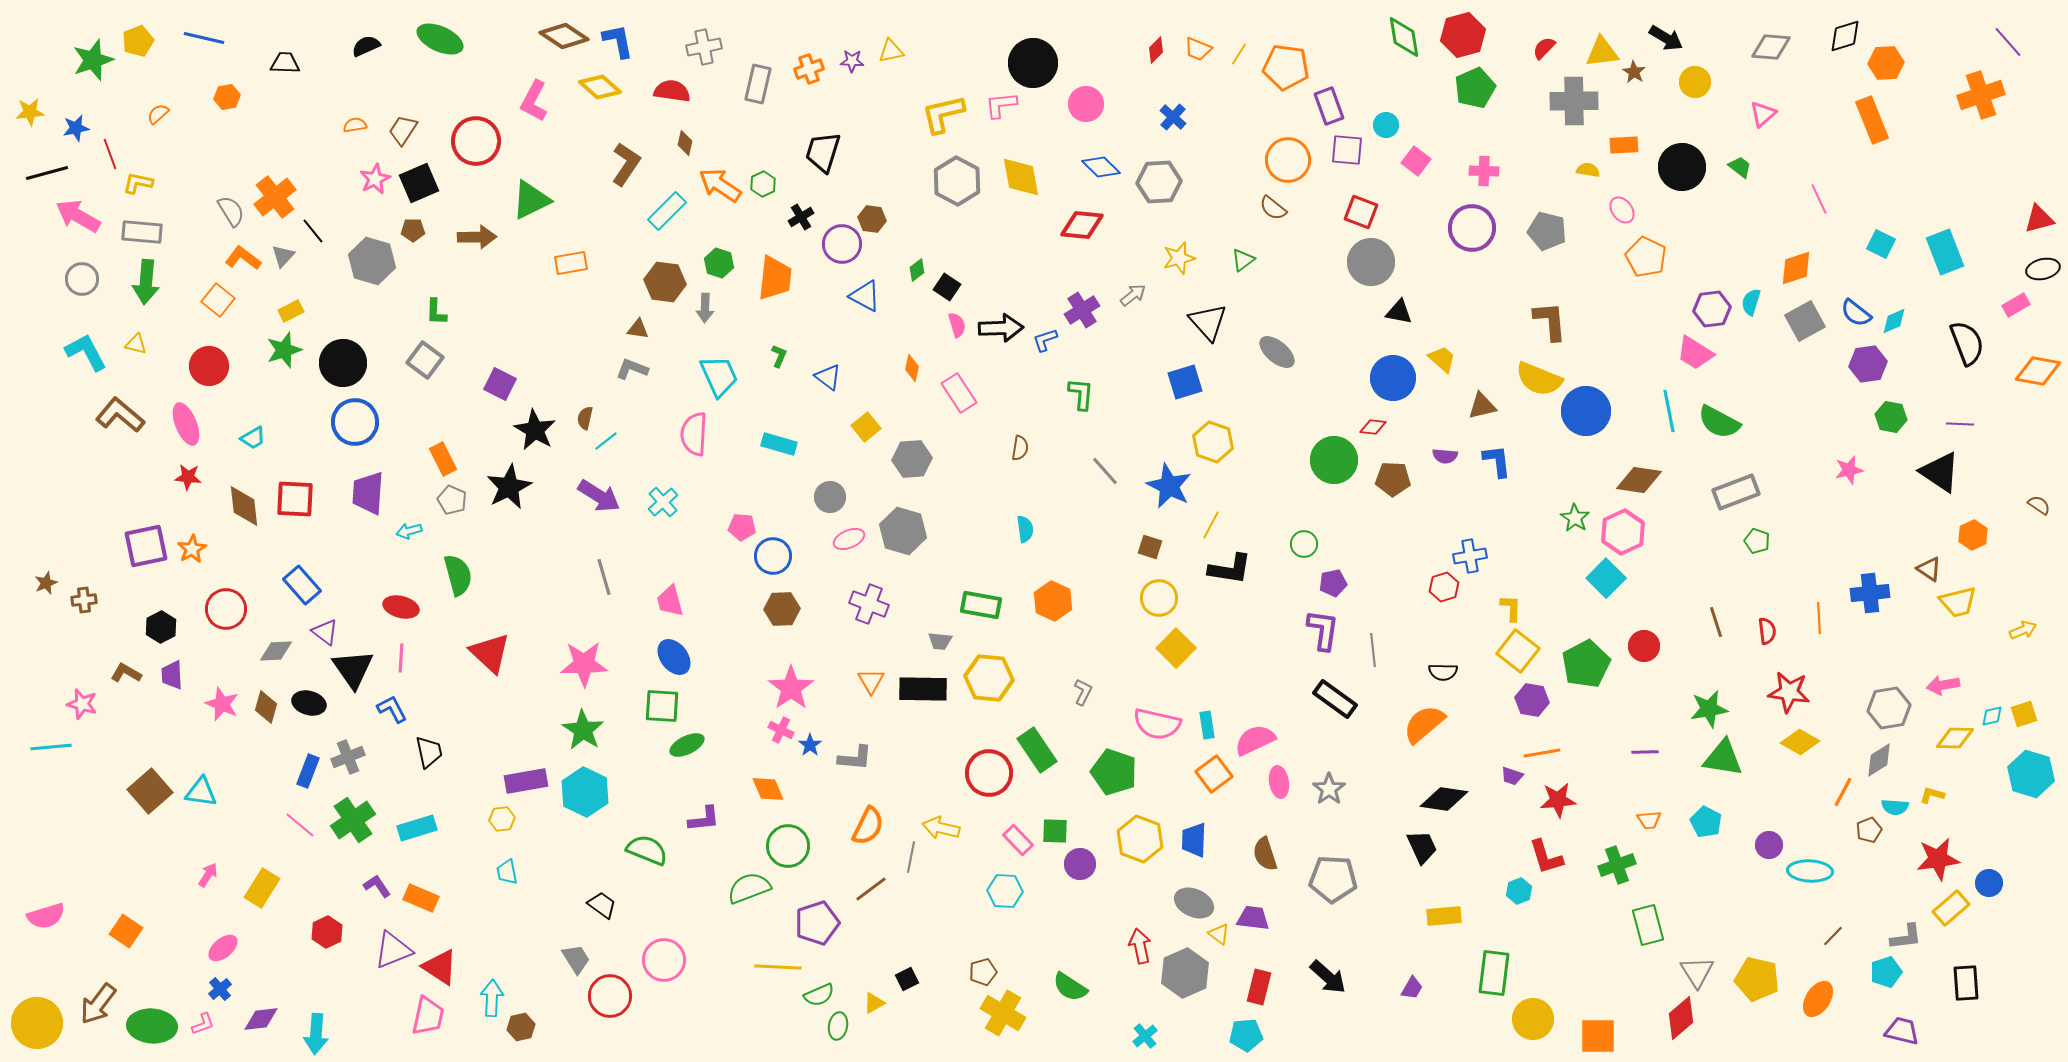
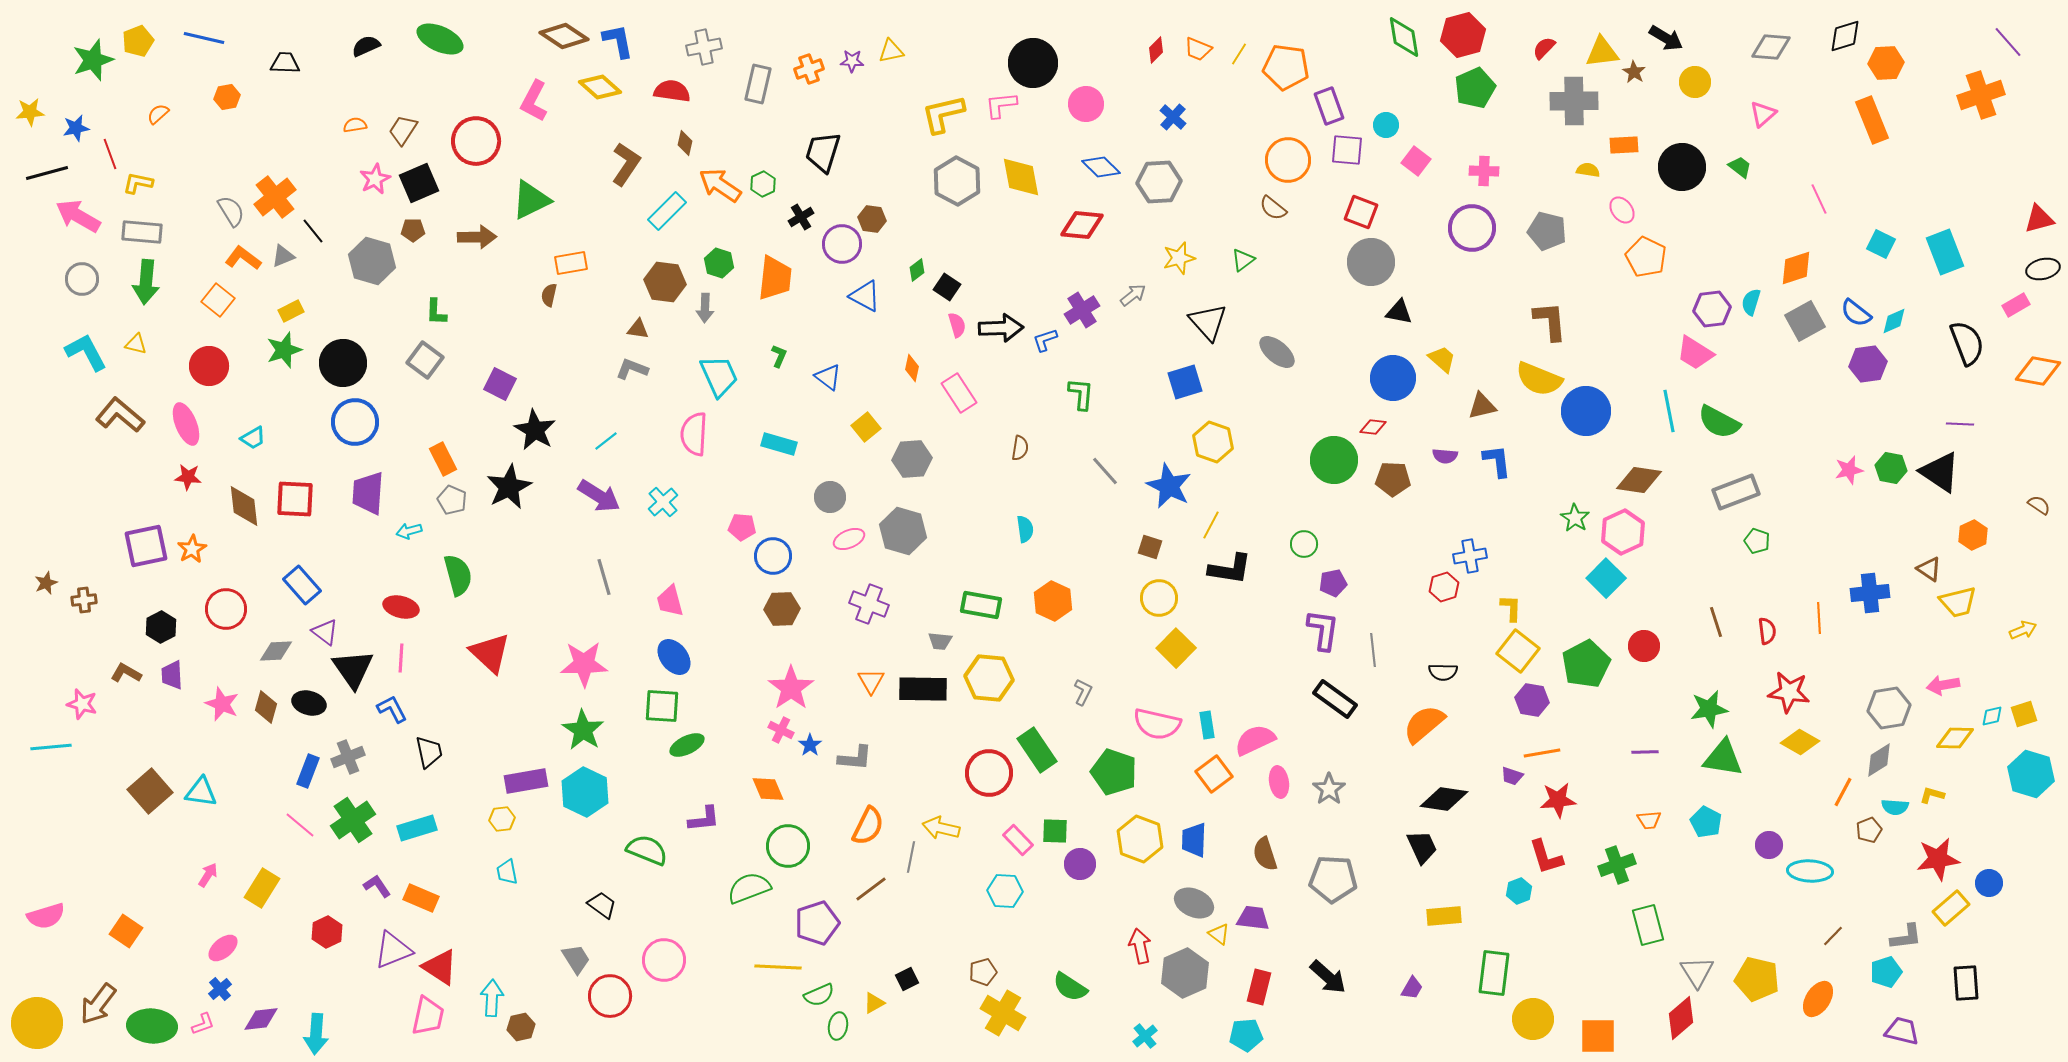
gray triangle at (283, 256): rotated 25 degrees clockwise
green hexagon at (1891, 417): moved 51 px down
brown semicircle at (585, 418): moved 36 px left, 123 px up
